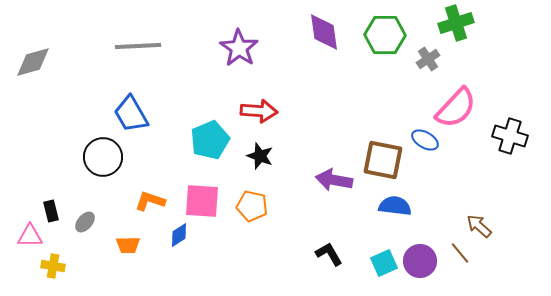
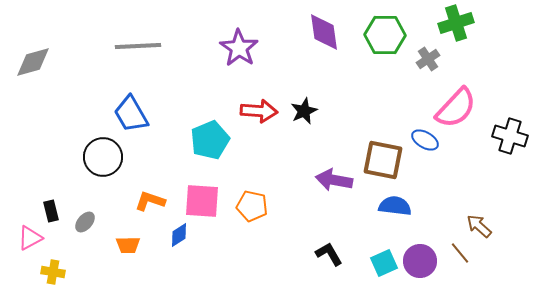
black star: moved 44 px right, 45 px up; rotated 28 degrees clockwise
pink triangle: moved 2 px down; rotated 28 degrees counterclockwise
yellow cross: moved 6 px down
